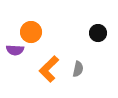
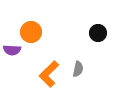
purple semicircle: moved 3 px left
orange L-shape: moved 5 px down
